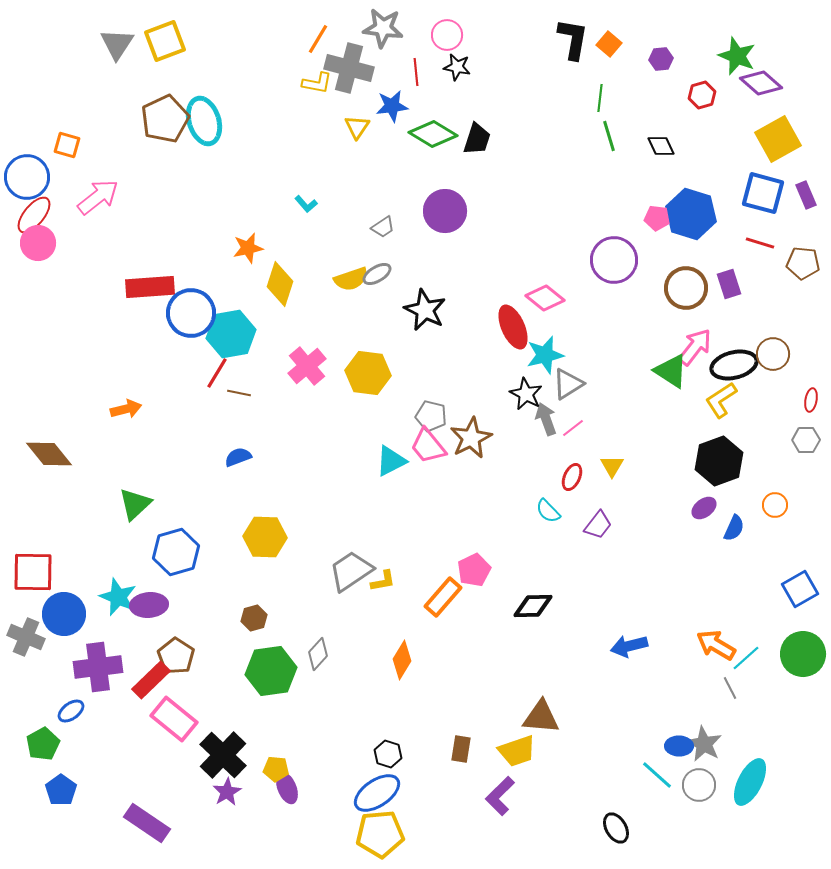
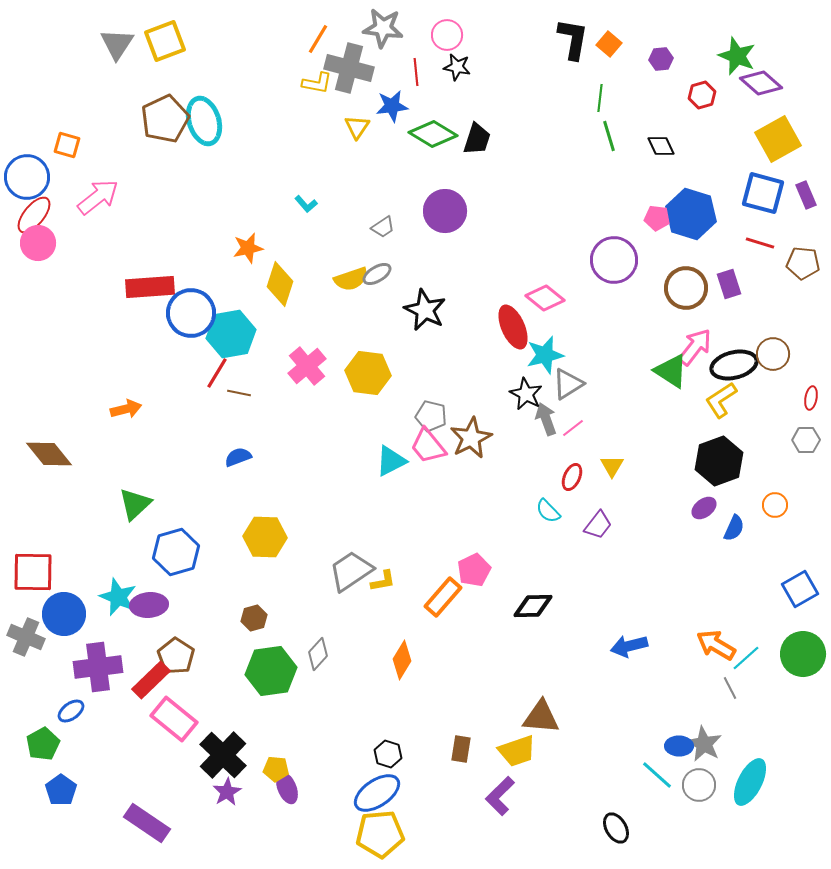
red ellipse at (811, 400): moved 2 px up
